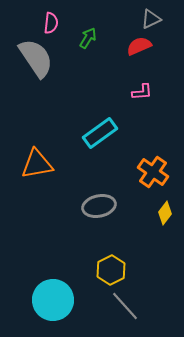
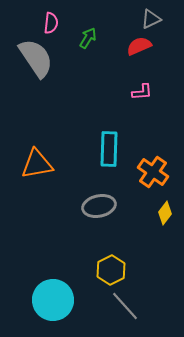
cyan rectangle: moved 9 px right, 16 px down; rotated 52 degrees counterclockwise
